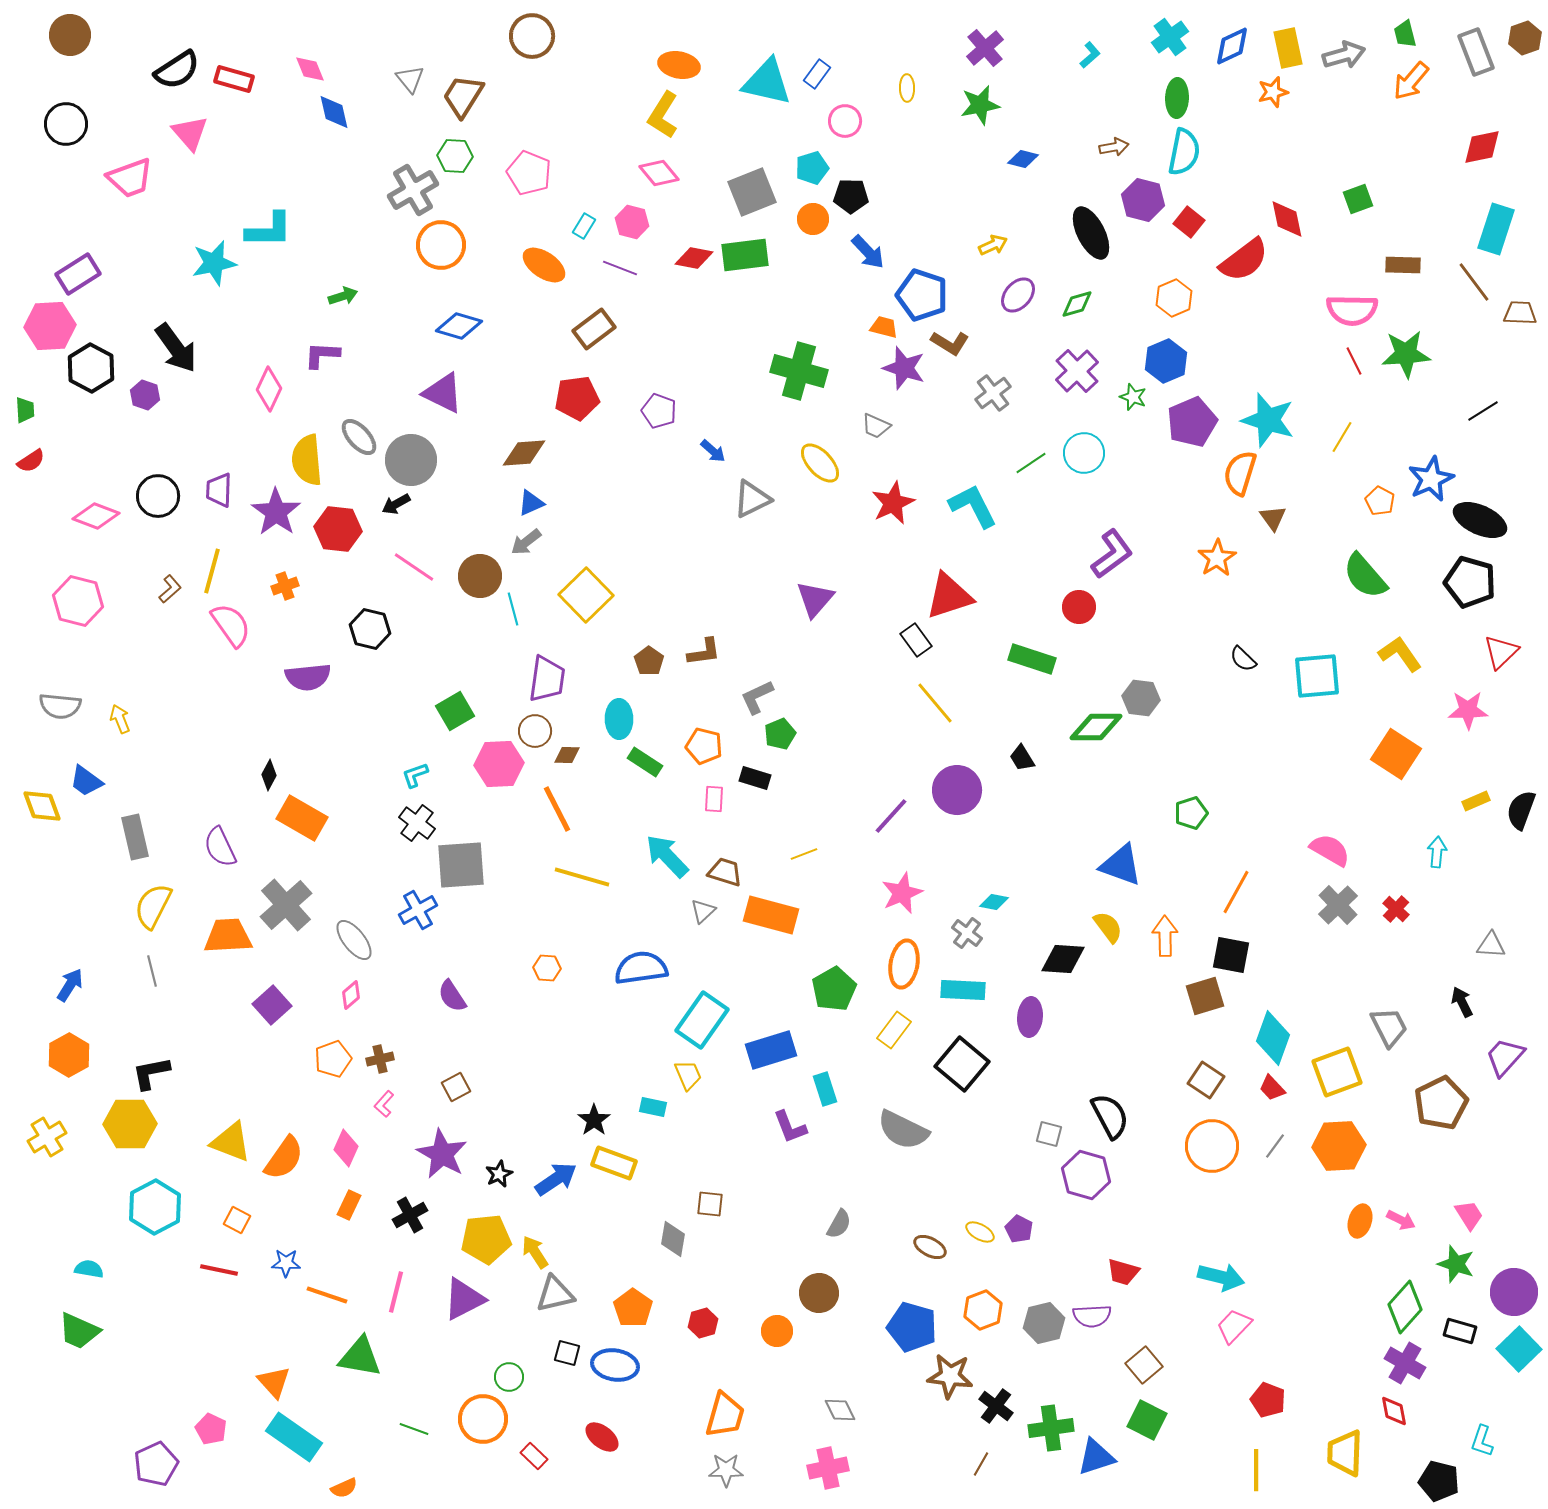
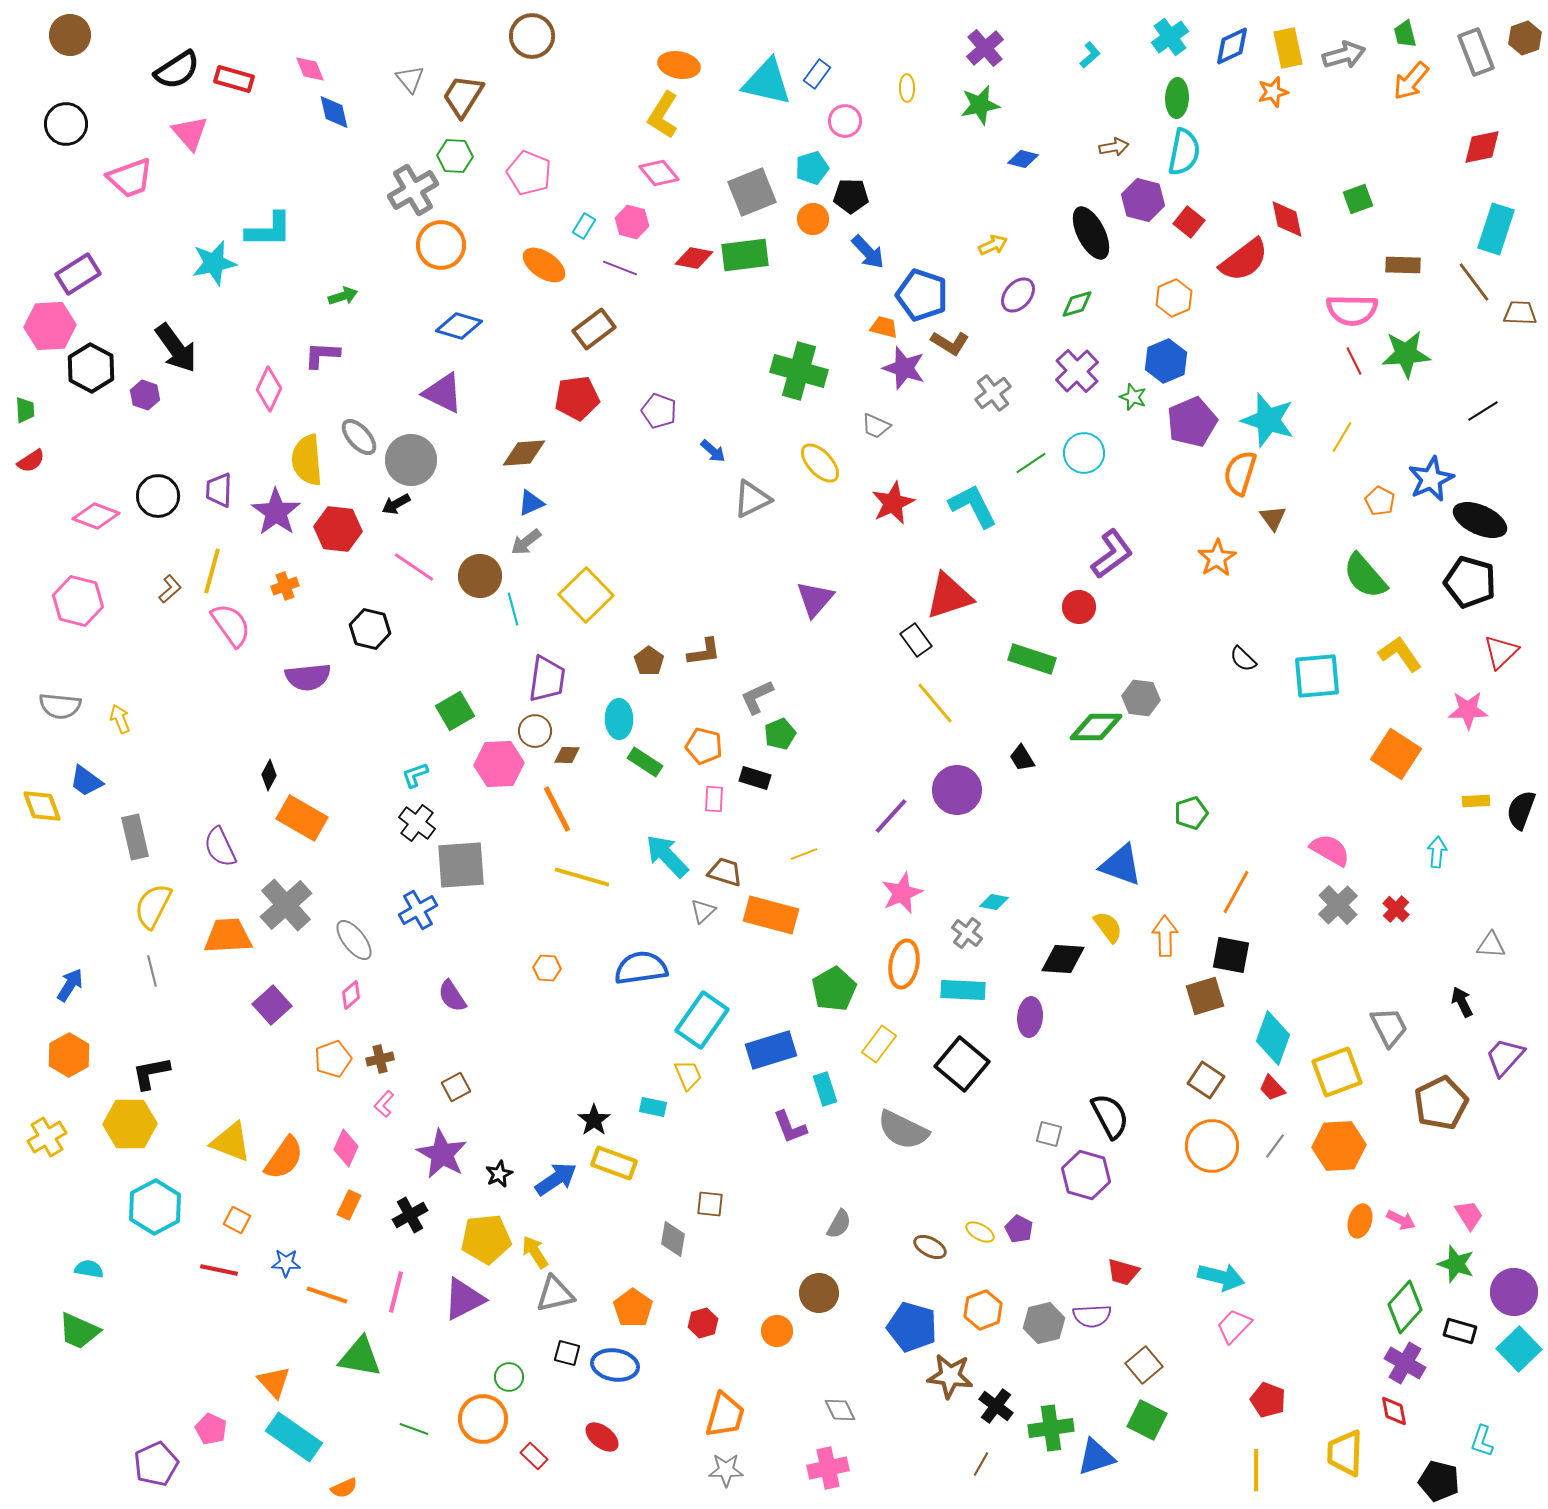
yellow rectangle at (1476, 801): rotated 20 degrees clockwise
yellow rectangle at (894, 1030): moved 15 px left, 14 px down
